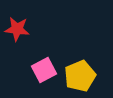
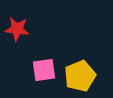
pink square: rotated 20 degrees clockwise
